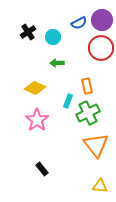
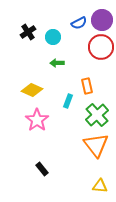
red circle: moved 1 px up
yellow diamond: moved 3 px left, 2 px down
green cross: moved 9 px right, 2 px down; rotated 15 degrees counterclockwise
